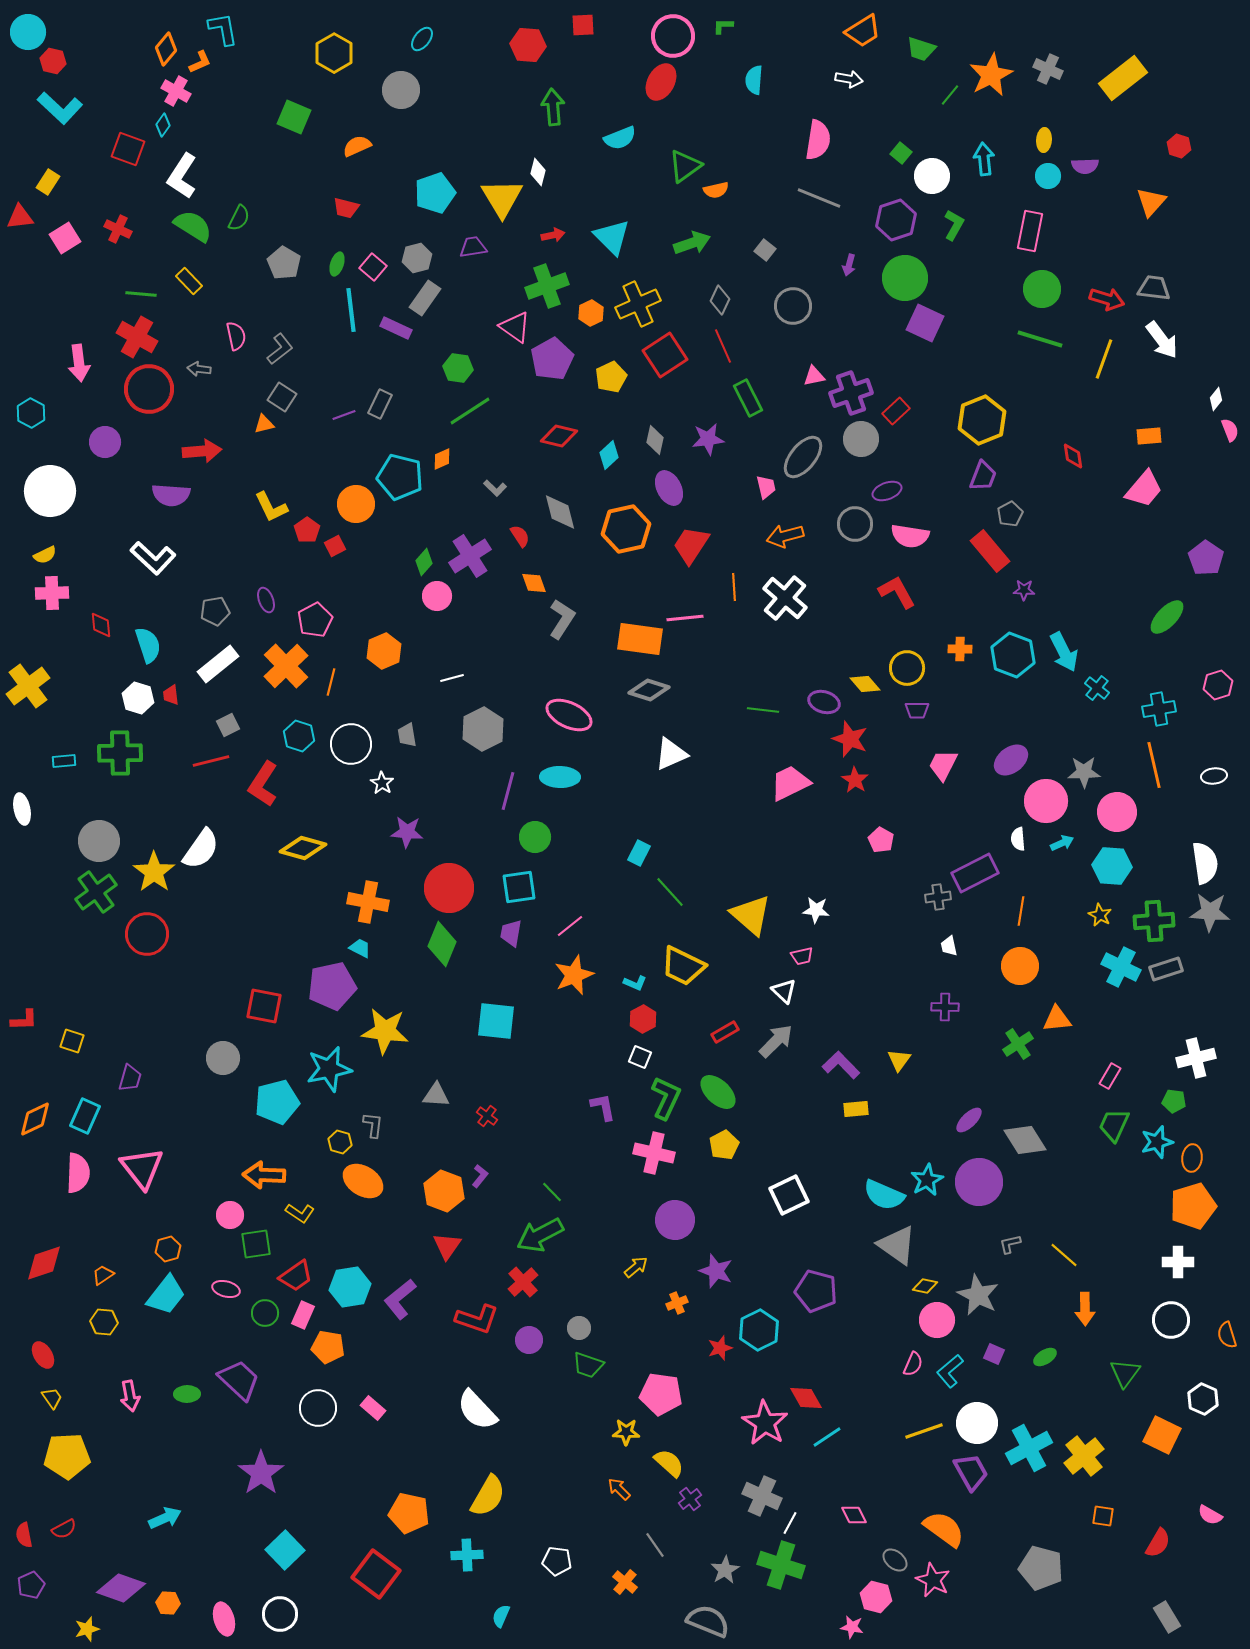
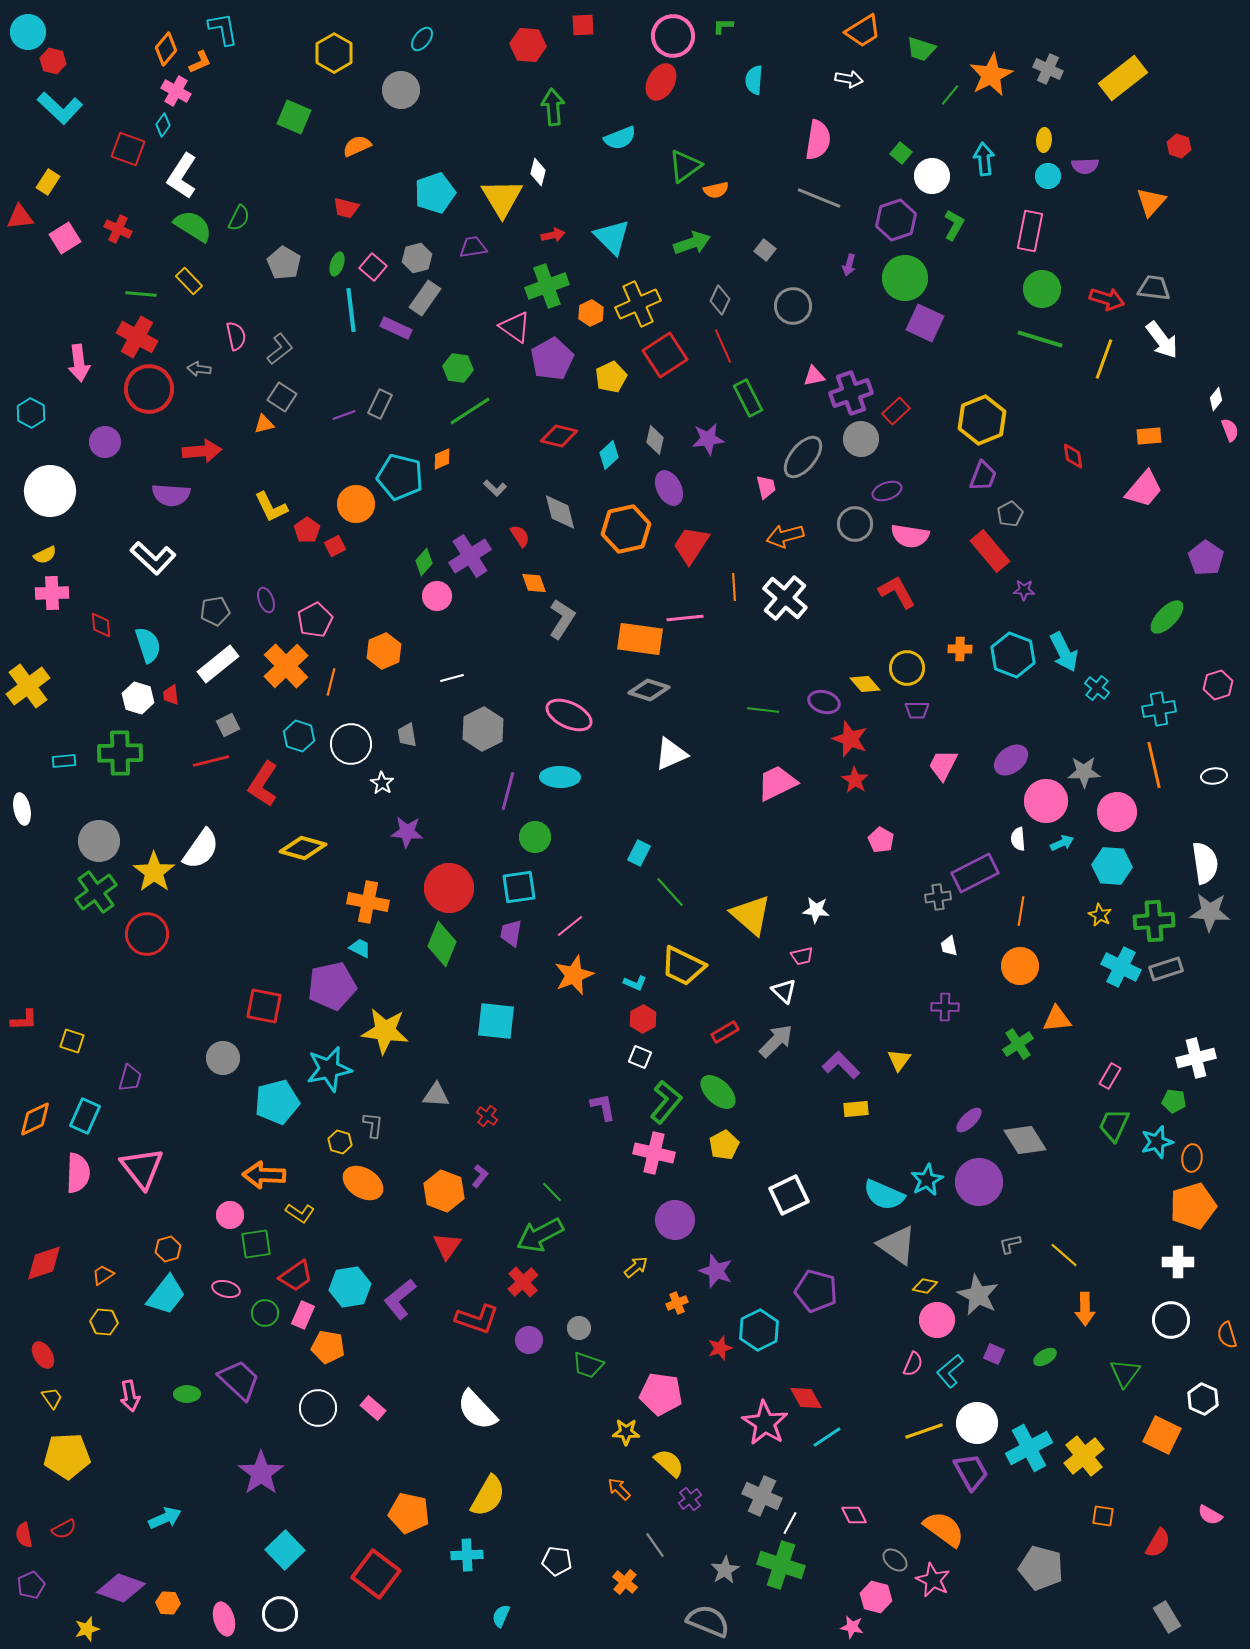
pink trapezoid at (790, 783): moved 13 px left
green L-shape at (666, 1098): moved 4 px down; rotated 15 degrees clockwise
orange ellipse at (363, 1181): moved 2 px down
